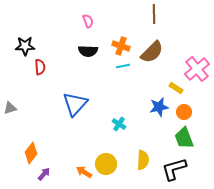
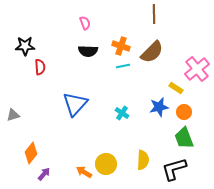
pink semicircle: moved 3 px left, 2 px down
gray triangle: moved 3 px right, 7 px down
cyan cross: moved 3 px right, 11 px up
